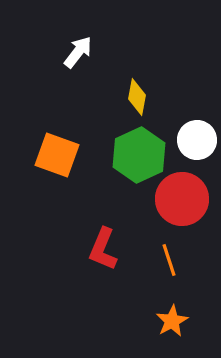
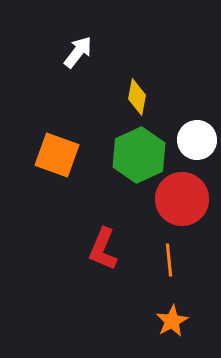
orange line: rotated 12 degrees clockwise
